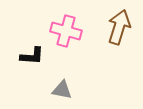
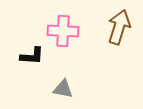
pink cross: moved 3 px left; rotated 12 degrees counterclockwise
gray triangle: moved 1 px right, 1 px up
